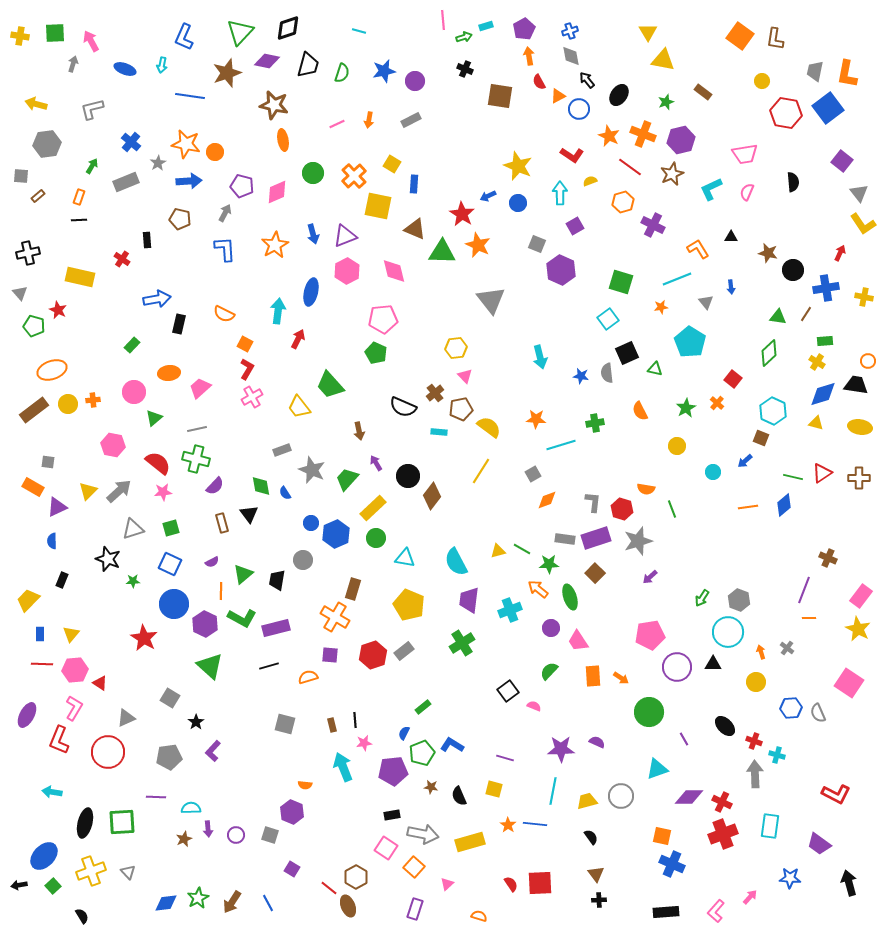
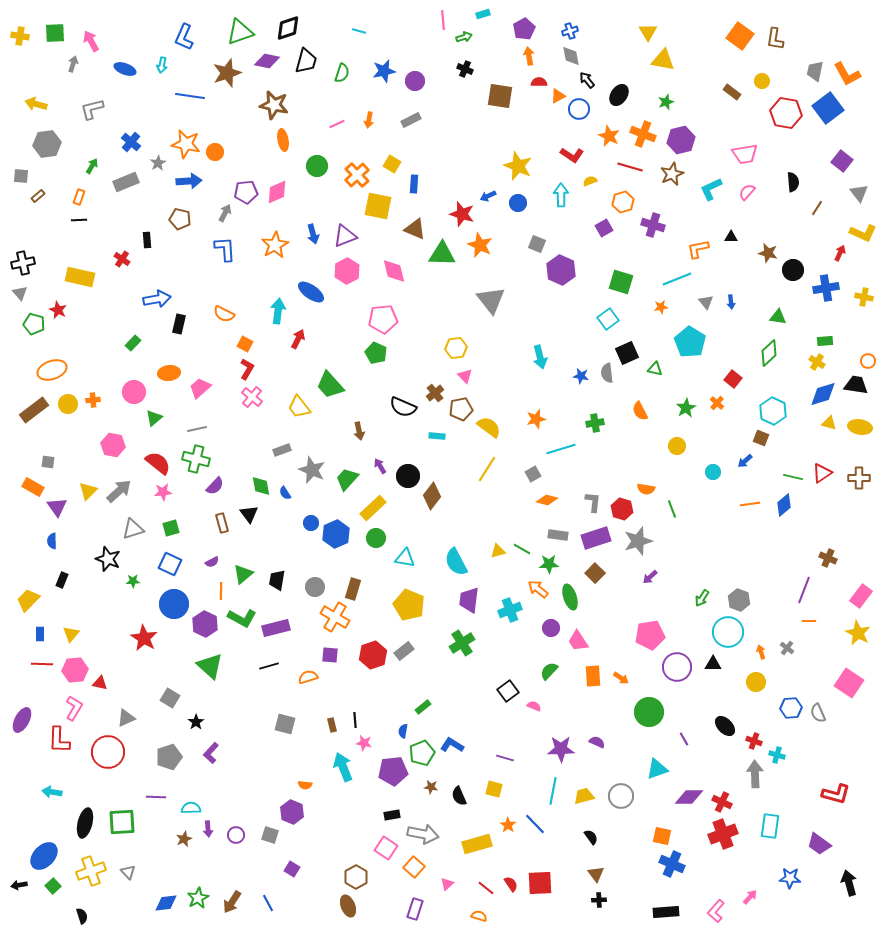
cyan rectangle at (486, 26): moved 3 px left, 12 px up
green triangle at (240, 32): rotated 28 degrees clockwise
black trapezoid at (308, 65): moved 2 px left, 4 px up
orange L-shape at (847, 74): rotated 40 degrees counterclockwise
red semicircle at (539, 82): rotated 119 degrees clockwise
brown rectangle at (703, 92): moved 29 px right
red line at (630, 167): rotated 20 degrees counterclockwise
green circle at (313, 173): moved 4 px right, 7 px up
orange cross at (354, 176): moved 3 px right, 1 px up
purple pentagon at (242, 186): moved 4 px right, 6 px down; rotated 20 degrees counterclockwise
pink semicircle at (747, 192): rotated 18 degrees clockwise
cyan arrow at (560, 193): moved 1 px right, 2 px down
red star at (462, 214): rotated 15 degrees counterclockwise
yellow L-shape at (863, 224): moved 9 px down; rotated 32 degrees counterclockwise
purple cross at (653, 225): rotated 10 degrees counterclockwise
purple square at (575, 226): moved 29 px right, 2 px down
orange star at (478, 245): moved 2 px right
orange L-shape at (698, 249): rotated 70 degrees counterclockwise
green triangle at (442, 252): moved 2 px down
black cross at (28, 253): moved 5 px left, 10 px down
blue arrow at (731, 287): moved 15 px down
blue ellipse at (311, 292): rotated 68 degrees counterclockwise
brown line at (806, 314): moved 11 px right, 106 px up
green pentagon at (34, 326): moved 2 px up
green rectangle at (132, 345): moved 1 px right, 2 px up
pink cross at (252, 397): rotated 20 degrees counterclockwise
orange star at (536, 419): rotated 18 degrees counterclockwise
yellow triangle at (816, 423): moved 13 px right
cyan rectangle at (439, 432): moved 2 px left, 4 px down
cyan line at (561, 445): moved 4 px down
purple arrow at (376, 463): moved 4 px right, 3 px down
yellow line at (481, 471): moved 6 px right, 2 px up
orange diamond at (547, 500): rotated 35 degrees clockwise
purple triangle at (57, 507): rotated 40 degrees counterclockwise
orange line at (748, 507): moved 2 px right, 3 px up
gray rectangle at (565, 539): moved 7 px left, 4 px up
gray circle at (303, 560): moved 12 px right, 27 px down
orange line at (809, 618): moved 3 px down
yellow star at (858, 629): moved 4 px down
red triangle at (100, 683): rotated 21 degrees counterclockwise
purple ellipse at (27, 715): moved 5 px left, 5 px down
blue semicircle at (404, 733): moved 1 px left, 2 px up; rotated 16 degrees counterclockwise
red L-shape at (59, 740): rotated 20 degrees counterclockwise
pink star at (364, 743): rotated 21 degrees clockwise
purple L-shape at (213, 751): moved 2 px left, 2 px down
gray pentagon at (169, 757): rotated 10 degrees counterclockwise
red L-shape at (836, 794): rotated 12 degrees counterclockwise
yellow trapezoid at (587, 801): moved 3 px left, 5 px up
blue line at (535, 824): rotated 40 degrees clockwise
yellow rectangle at (470, 842): moved 7 px right, 2 px down
red line at (329, 888): moved 157 px right
black semicircle at (82, 916): rotated 14 degrees clockwise
